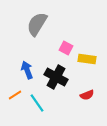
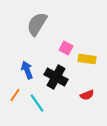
orange line: rotated 24 degrees counterclockwise
